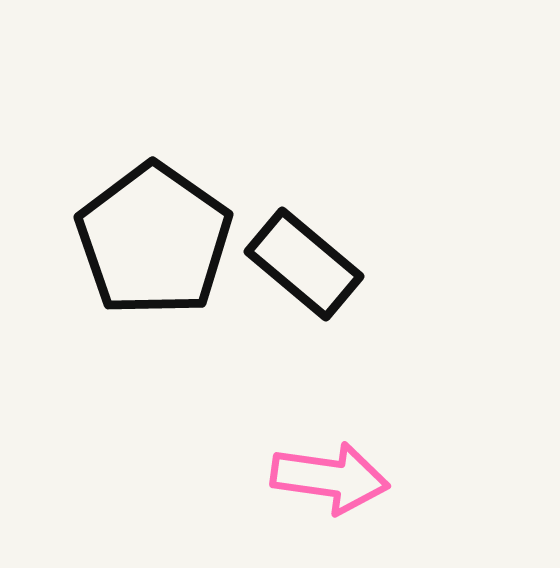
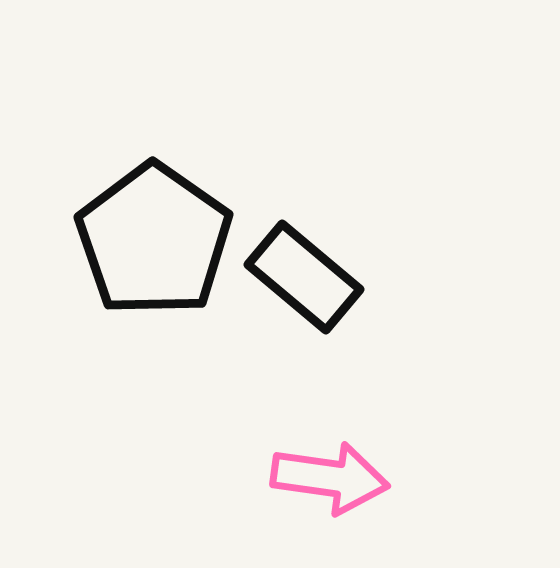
black rectangle: moved 13 px down
